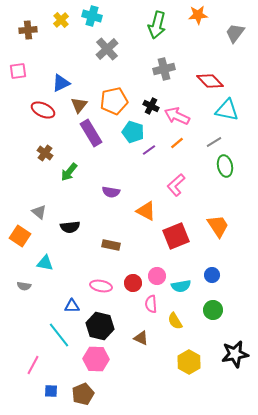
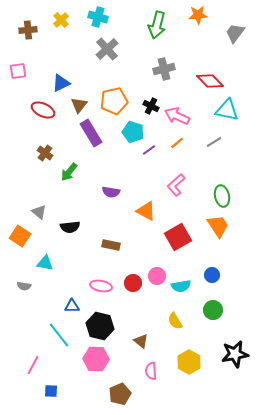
cyan cross at (92, 16): moved 6 px right, 1 px down
green ellipse at (225, 166): moved 3 px left, 30 px down
red square at (176, 236): moved 2 px right, 1 px down; rotated 8 degrees counterclockwise
pink semicircle at (151, 304): moved 67 px down
brown triangle at (141, 338): moved 3 px down; rotated 14 degrees clockwise
brown pentagon at (83, 394): moved 37 px right
